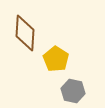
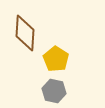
gray hexagon: moved 19 px left
